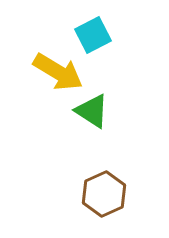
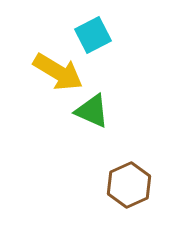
green triangle: rotated 9 degrees counterclockwise
brown hexagon: moved 25 px right, 9 px up
